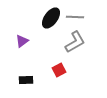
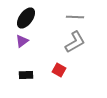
black ellipse: moved 25 px left
red square: rotated 32 degrees counterclockwise
black rectangle: moved 5 px up
